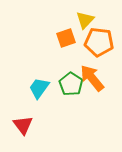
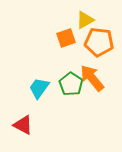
yellow triangle: rotated 18 degrees clockwise
red triangle: rotated 25 degrees counterclockwise
